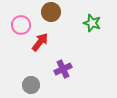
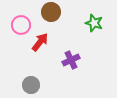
green star: moved 2 px right
purple cross: moved 8 px right, 9 px up
